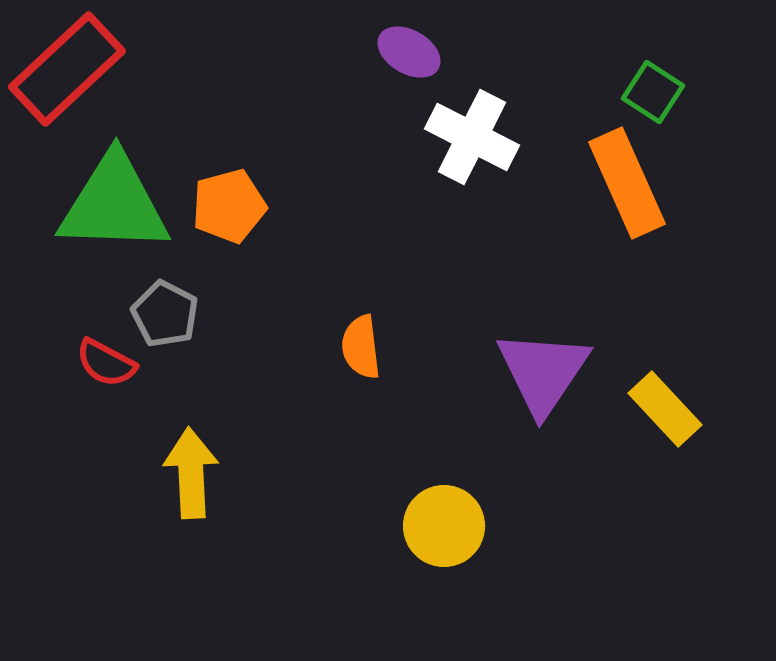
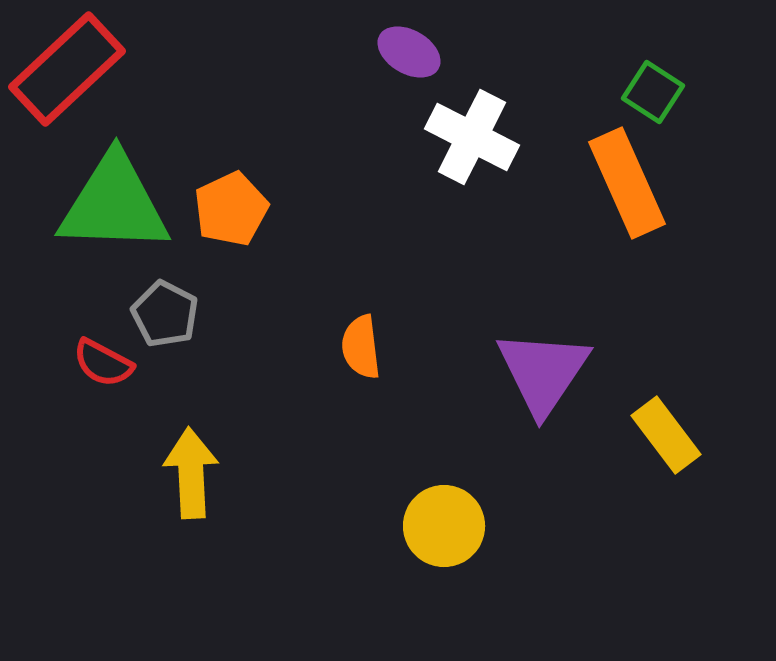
orange pentagon: moved 2 px right, 3 px down; rotated 10 degrees counterclockwise
red semicircle: moved 3 px left
yellow rectangle: moved 1 px right, 26 px down; rotated 6 degrees clockwise
